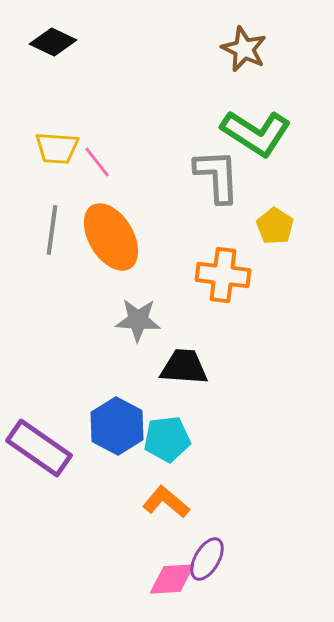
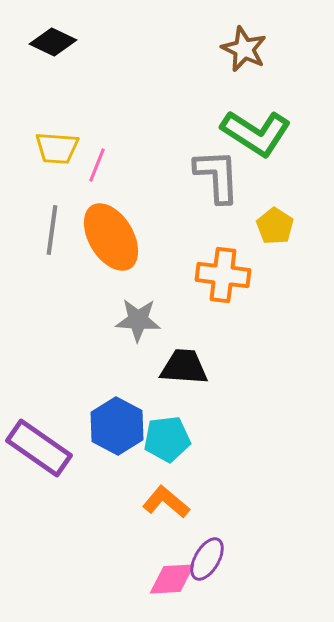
pink line: moved 3 px down; rotated 60 degrees clockwise
